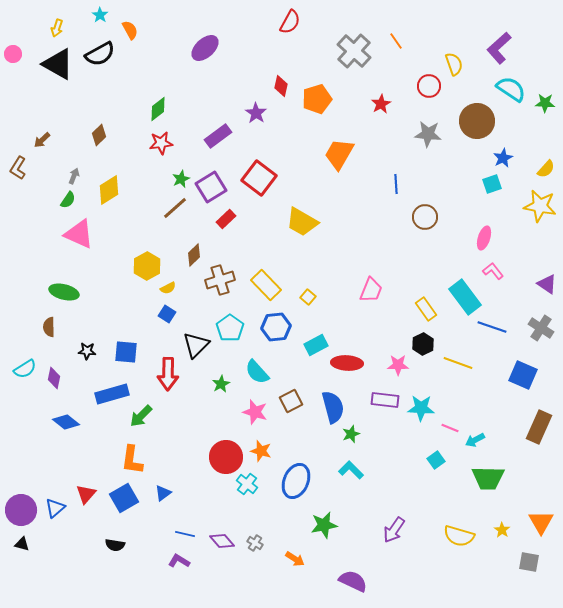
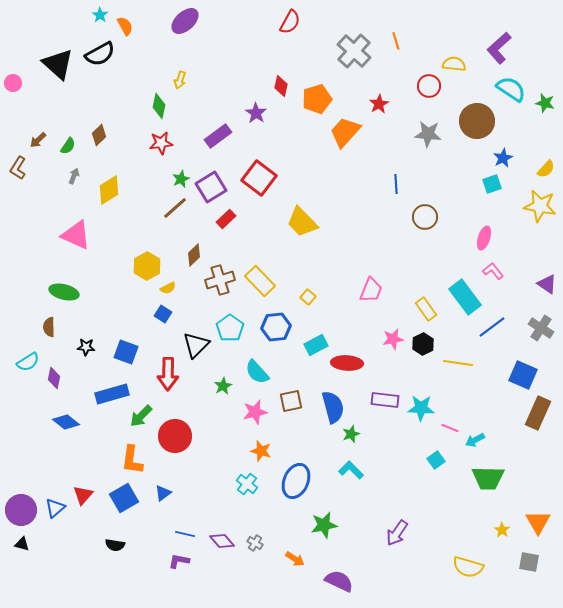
yellow arrow at (57, 28): moved 123 px right, 52 px down
orange semicircle at (130, 30): moved 5 px left, 4 px up
orange line at (396, 41): rotated 18 degrees clockwise
purple ellipse at (205, 48): moved 20 px left, 27 px up
pink circle at (13, 54): moved 29 px down
black triangle at (58, 64): rotated 12 degrees clockwise
yellow semicircle at (454, 64): rotated 65 degrees counterclockwise
green star at (545, 103): rotated 12 degrees clockwise
red star at (381, 104): moved 2 px left
green diamond at (158, 109): moved 1 px right, 3 px up; rotated 40 degrees counterclockwise
brown arrow at (42, 140): moved 4 px left
orange trapezoid at (339, 154): moved 6 px right, 22 px up; rotated 12 degrees clockwise
green semicircle at (68, 200): moved 54 px up
yellow trapezoid at (302, 222): rotated 16 degrees clockwise
pink triangle at (79, 234): moved 3 px left, 1 px down
yellow rectangle at (266, 285): moved 6 px left, 4 px up
blue square at (167, 314): moved 4 px left
blue line at (492, 327): rotated 56 degrees counterclockwise
black star at (87, 351): moved 1 px left, 4 px up
blue square at (126, 352): rotated 15 degrees clockwise
yellow line at (458, 363): rotated 12 degrees counterclockwise
pink star at (398, 365): moved 5 px left, 26 px up; rotated 10 degrees counterclockwise
cyan semicircle at (25, 369): moved 3 px right, 7 px up
green star at (221, 384): moved 2 px right, 2 px down
brown square at (291, 401): rotated 15 degrees clockwise
pink star at (255, 412): rotated 30 degrees counterclockwise
brown rectangle at (539, 427): moved 1 px left, 14 px up
red circle at (226, 457): moved 51 px left, 21 px up
red triangle at (86, 494): moved 3 px left, 1 px down
orange triangle at (541, 522): moved 3 px left
purple arrow at (394, 530): moved 3 px right, 3 px down
yellow semicircle at (459, 536): moved 9 px right, 31 px down
purple L-shape at (179, 561): rotated 20 degrees counterclockwise
purple semicircle at (353, 581): moved 14 px left
